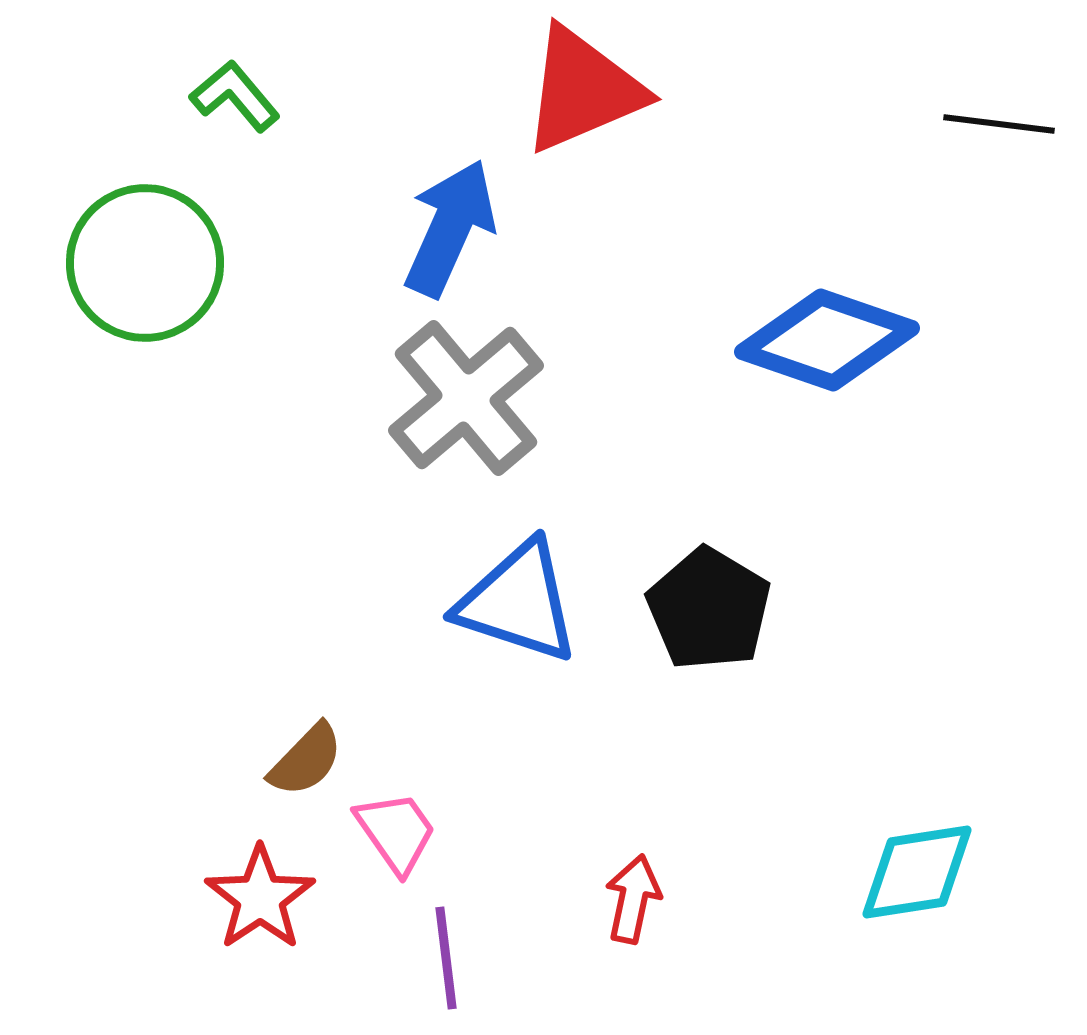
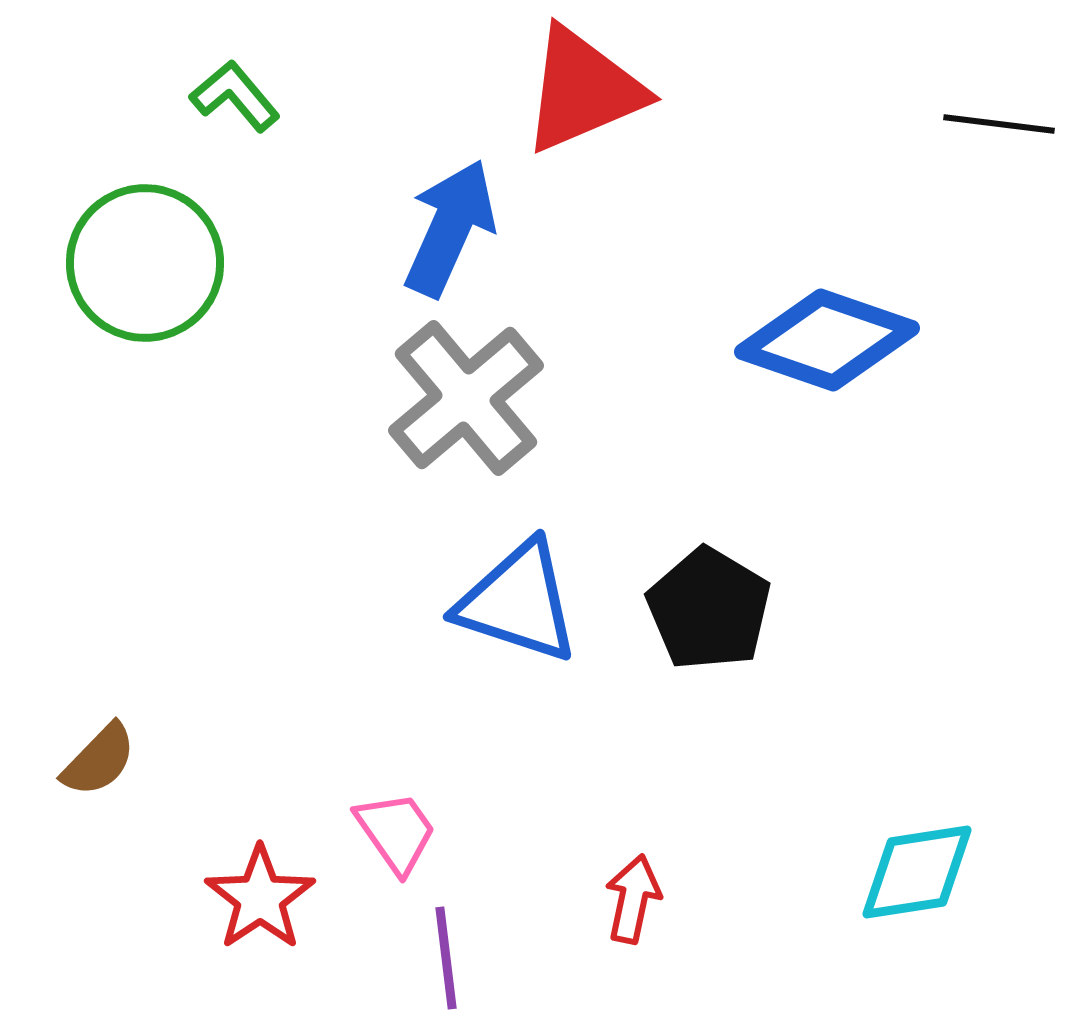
brown semicircle: moved 207 px left
